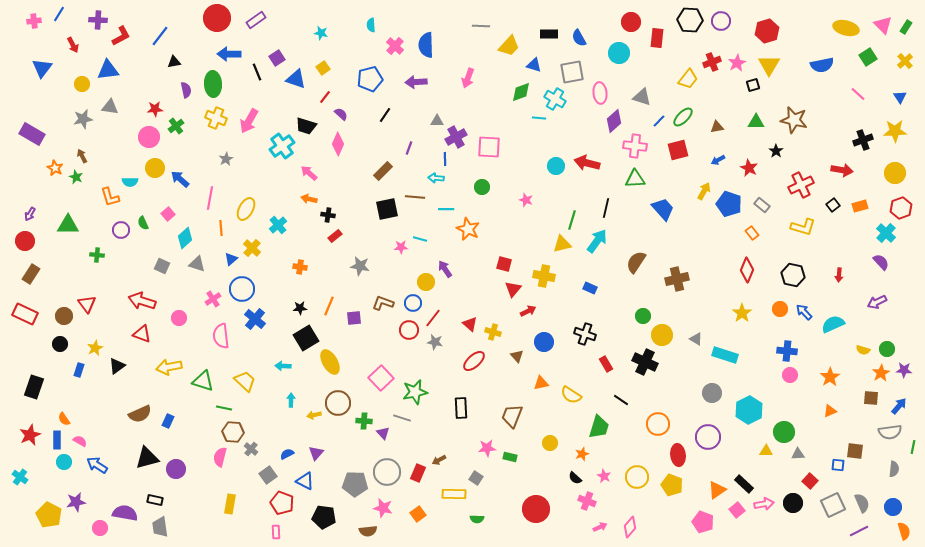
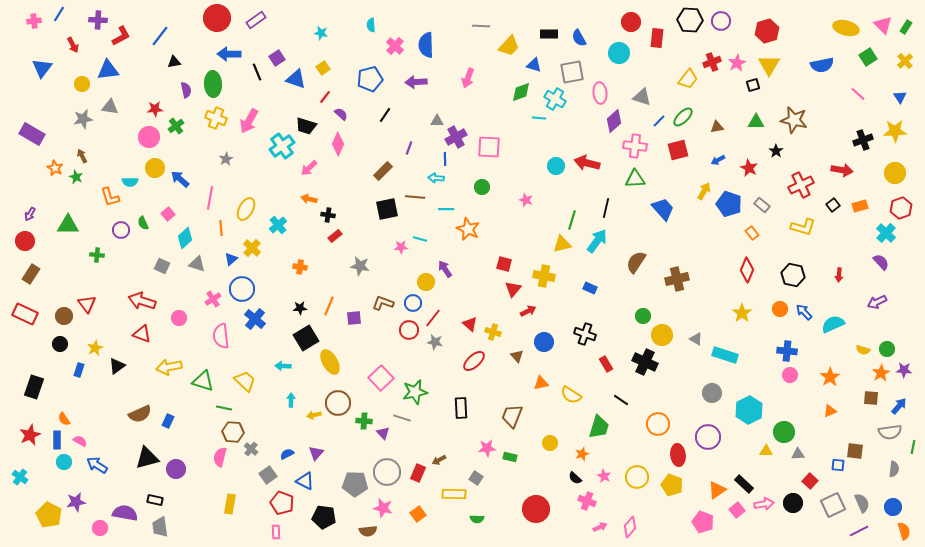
pink arrow at (309, 173): moved 5 px up; rotated 84 degrees counterclockwise
